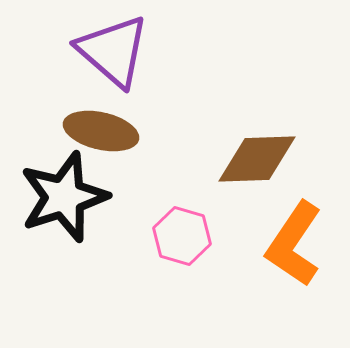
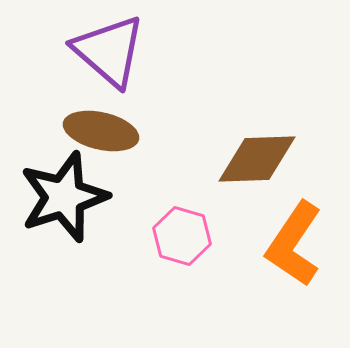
purple triangle: moved 4 px left
